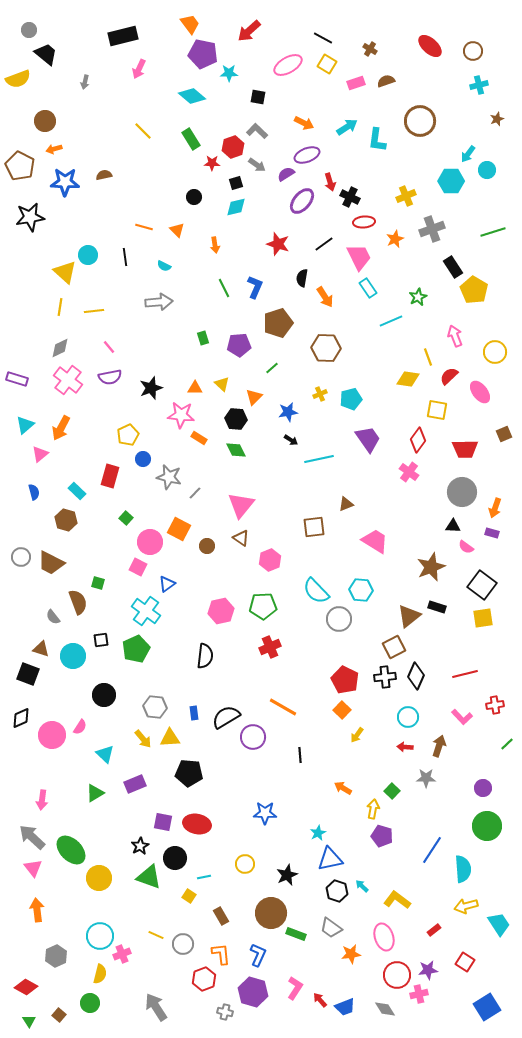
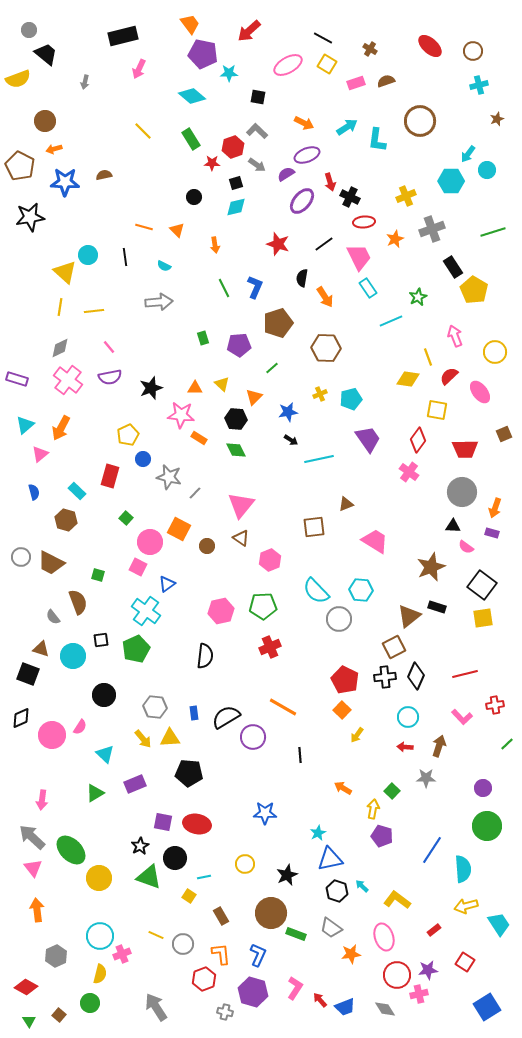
green square at (98, 583): moved 8 px up
